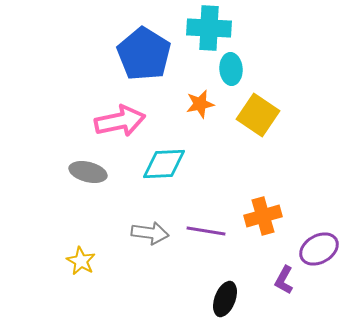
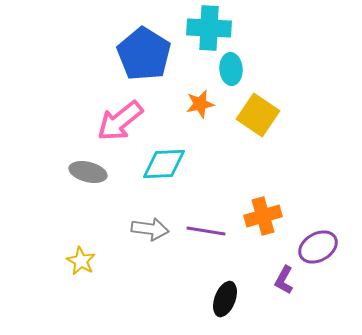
pink arrow: rotated 153 degrees clockwise
gray arrow: moved 4 px up
purple ellipse: moved 1 px left, 2 px up
